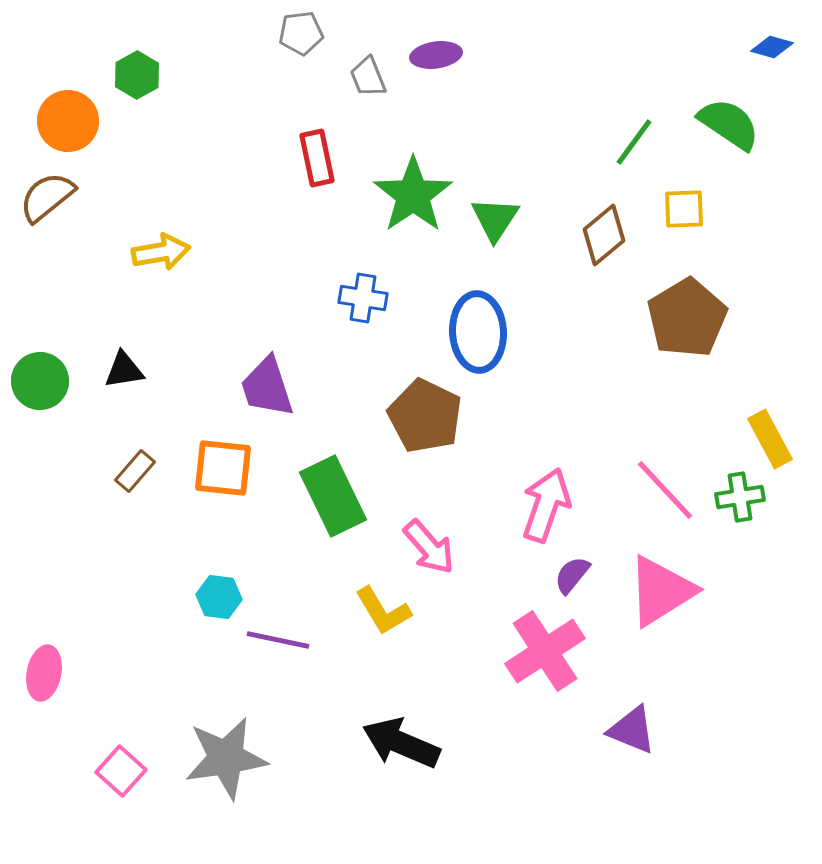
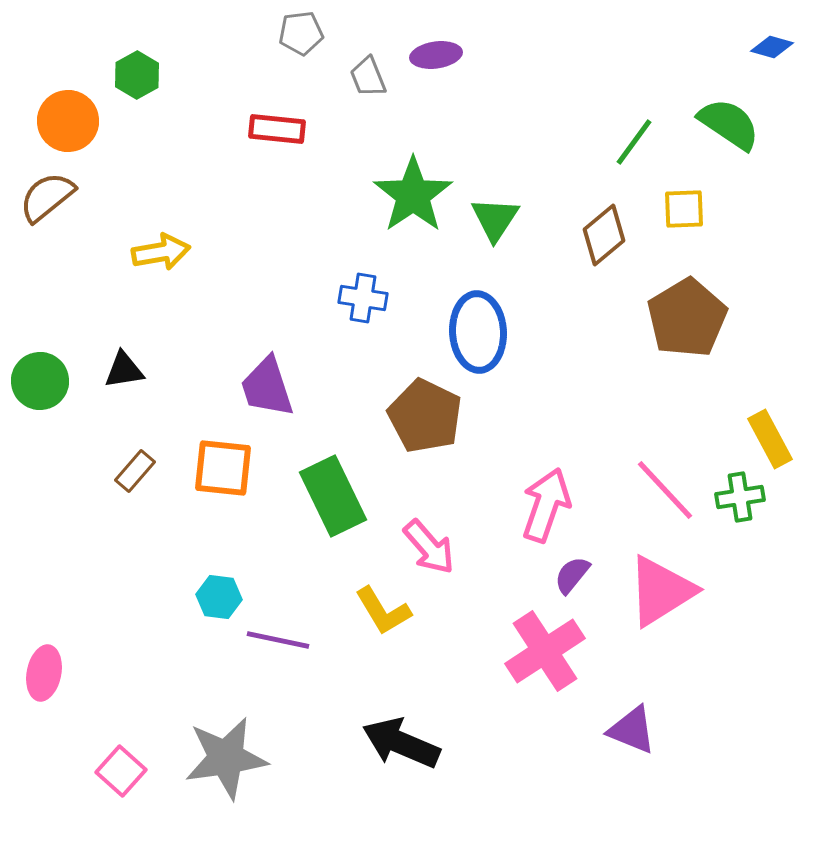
red rectangle at (317, 158): moved 40 px left, 29 px up; rotated 72 degrees counterclockwise
